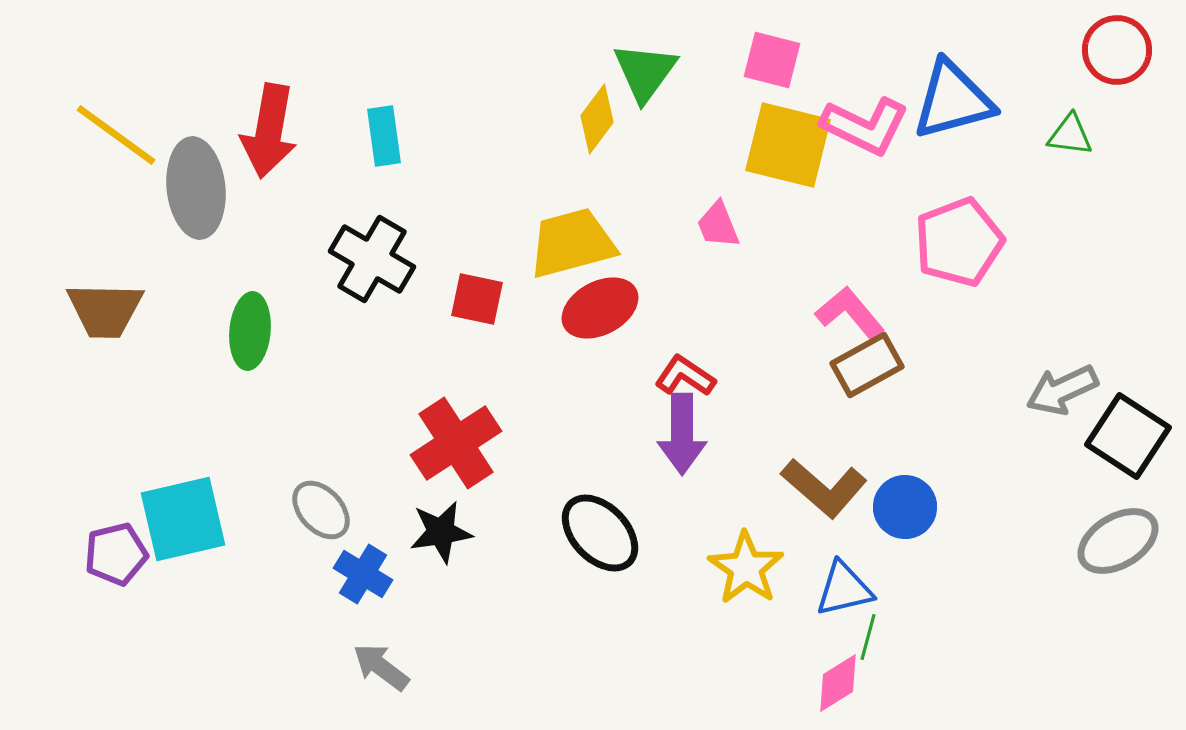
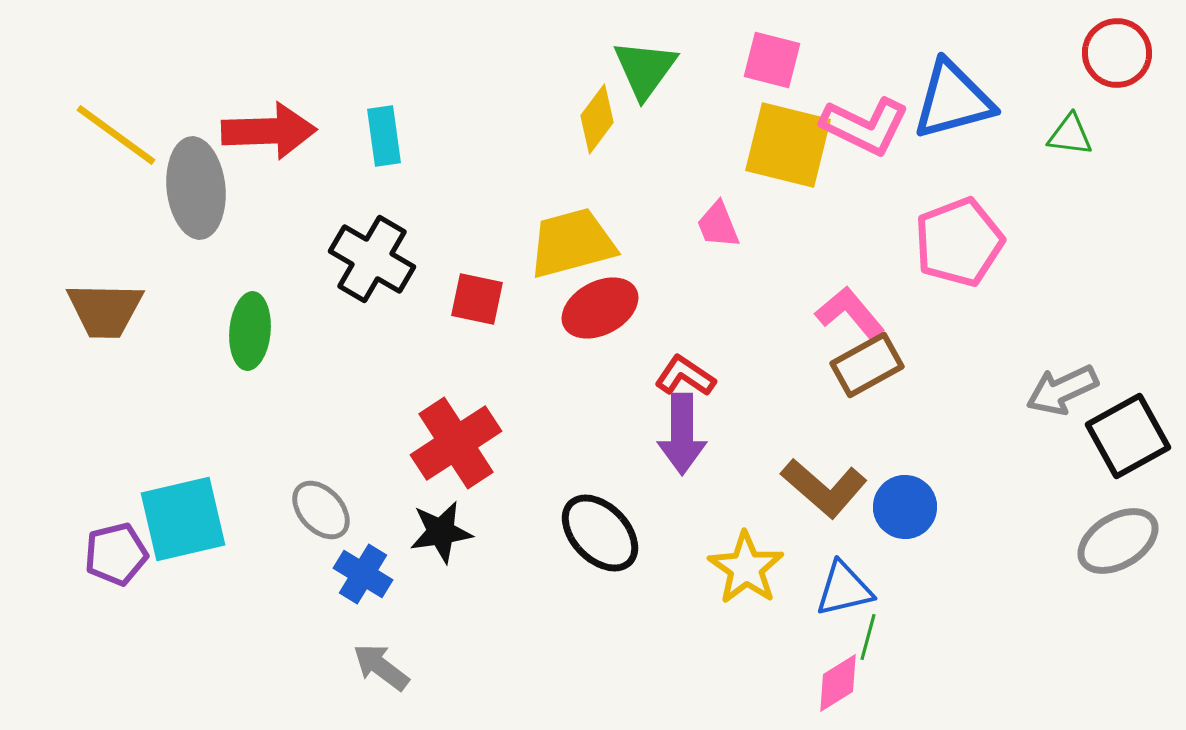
red circle at (1117, 50): moved 3 px down
green triangle at (645, 72): moved 3 px up
red arrow at (269, 131): rotated 102 degrees counterclockwise
black square at (1128, 436): rotated 28 degrees clockwise
